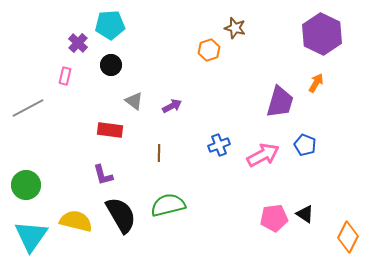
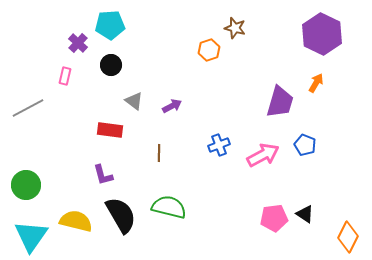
green semicircle: moved 1 px right, 2 px down; rotated 28 degrees clockwise
